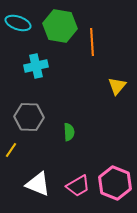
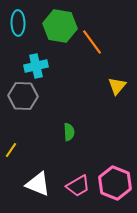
cyan ellipse: rotated 70 degrees clockwise
orange line: rotated 32 degrees counterclockwise
gray hexagon: moved 6 px left, 21 px up
